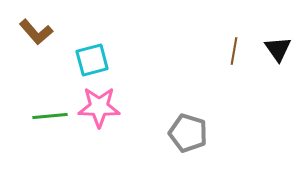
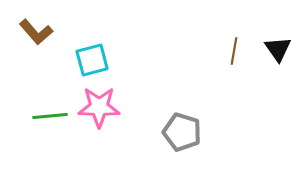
gray pentagon: moved 6 px left, 1 px up
